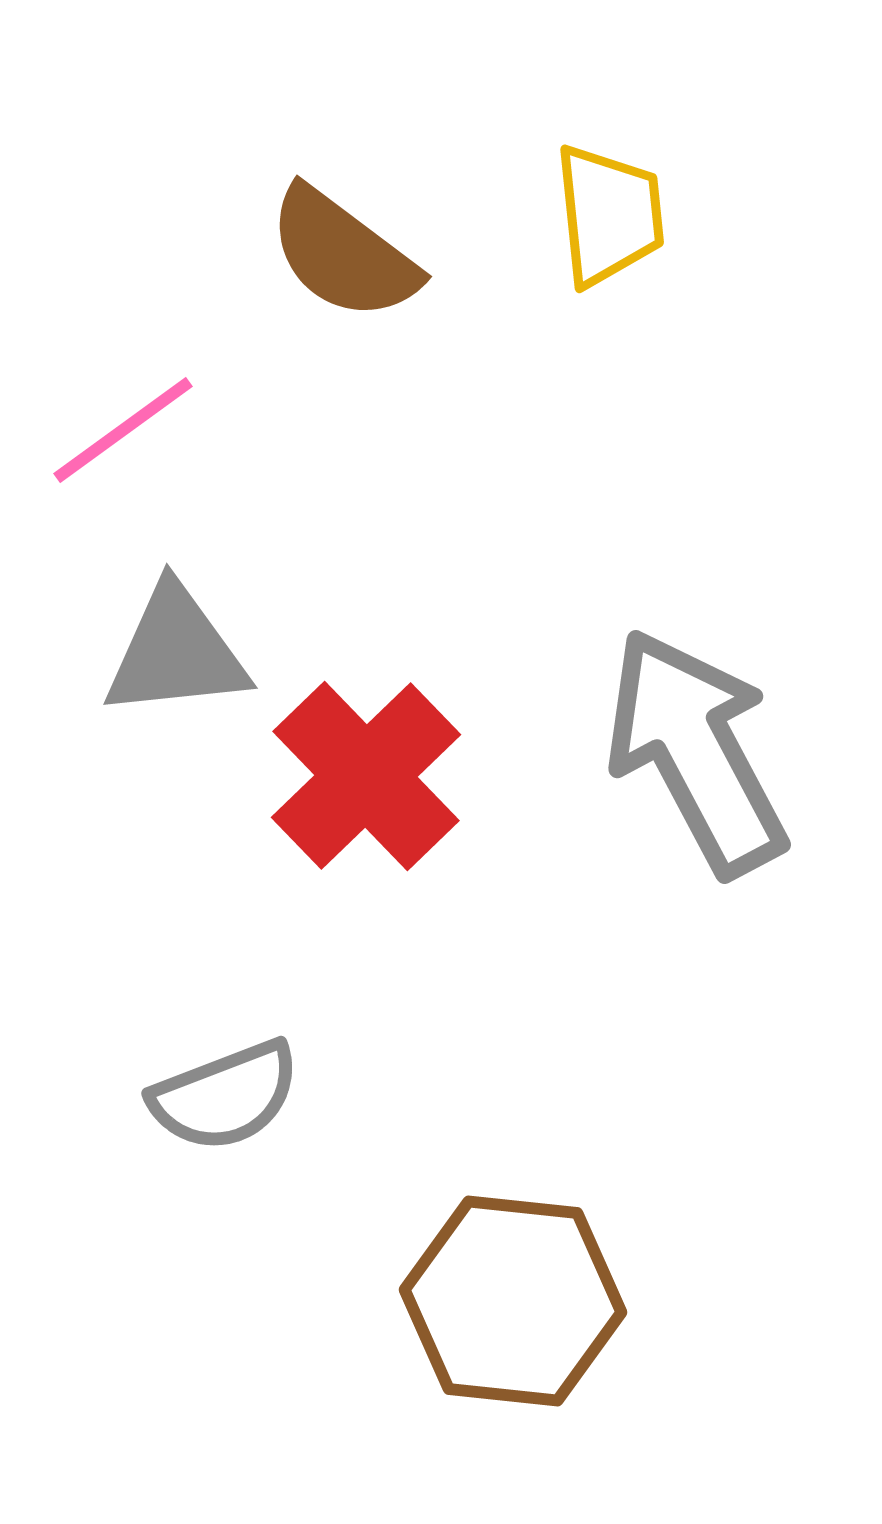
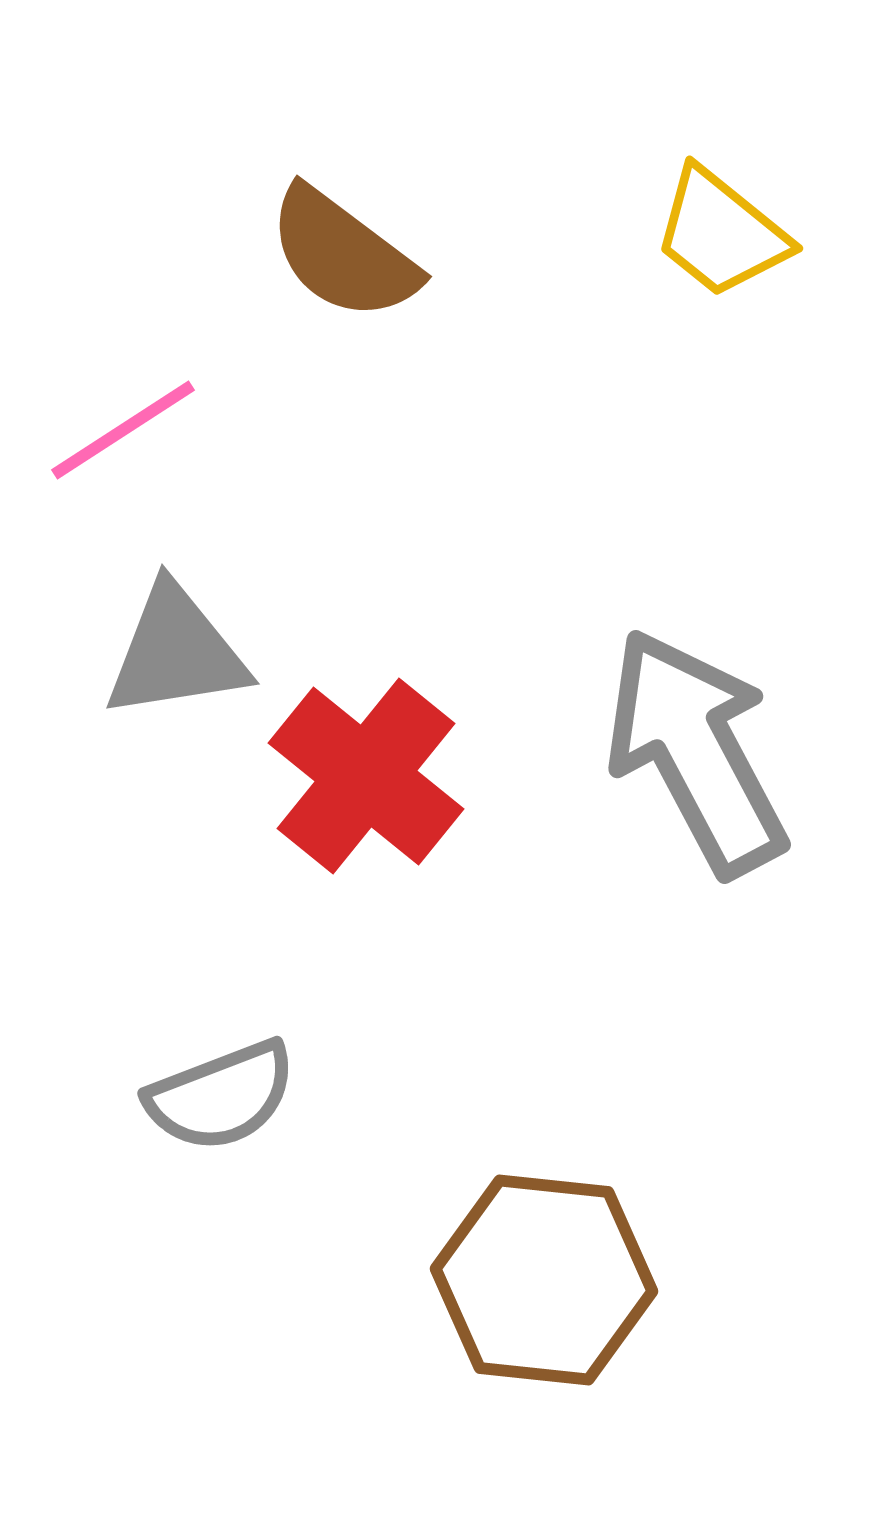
yellow trapezoid: moved 112 px right, 18 px down; rotated 135 degrees clockwise
pink line: rotated 3 degrees clockwise
gray triangle: rotated 3 degrees counterclockwise
red cross: rotated 7 degrees counterclockwise
gray semicircle: moved 4 px left
brown hexagon: moved 31 px right, 21 px up
